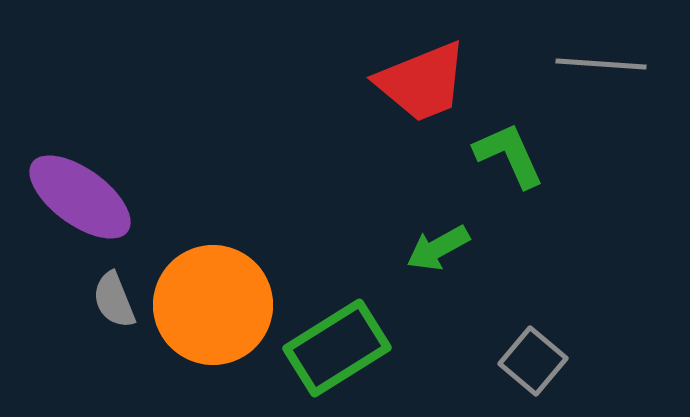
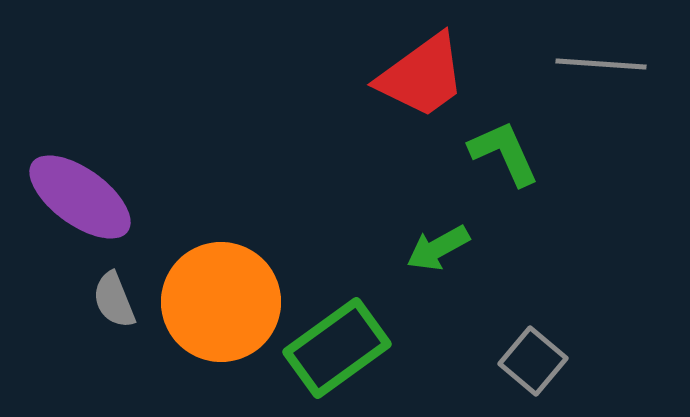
red trapezoid: moved 6 px up; rotated 14 degrees counterclockwise
green L-shape: moved 5 px left, 2 px up
orange circle: moved 8 px right, 3 px up
green rectangle: rotated 4 degrees counterclockwise
